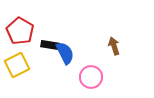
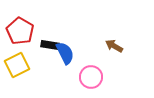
brown arrow: rotated 42 degrees counterclockwise
